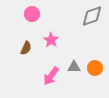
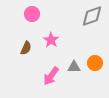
orange circle: moved 5 px up
